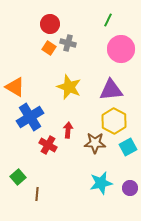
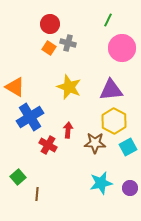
pink circle: moved 1 px right, 1 px up
